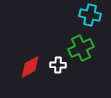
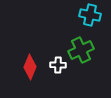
green cross: moved 2 px down
red diamond: rotated 40 degrees counterclockwise
